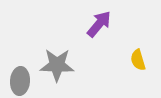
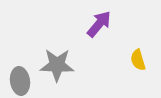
gray ellipse: rotated 12 degrees counterclockwise
